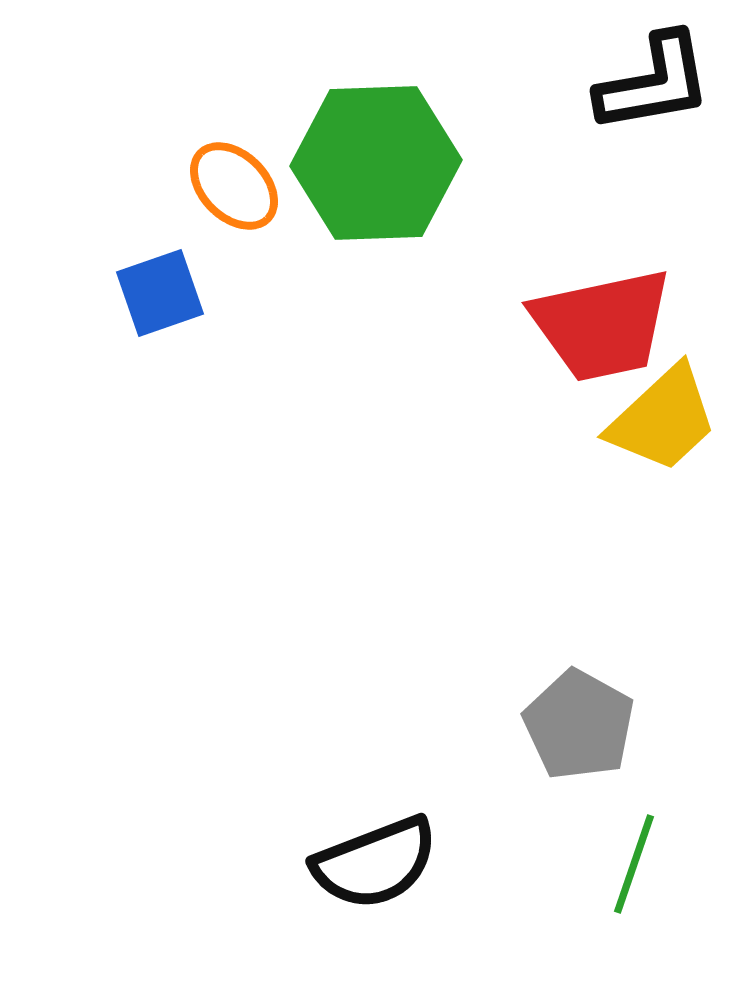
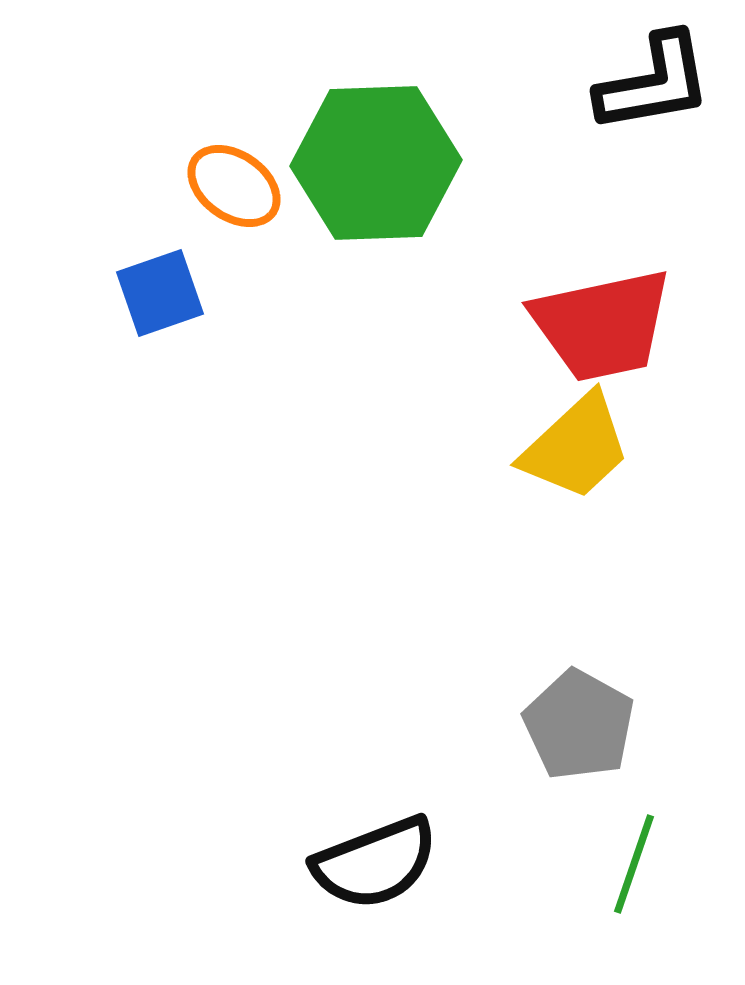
orange ellipse: rotated 10 degrees counterclockwise
yellow trapezoid: moved 87 px left, 28 px down
